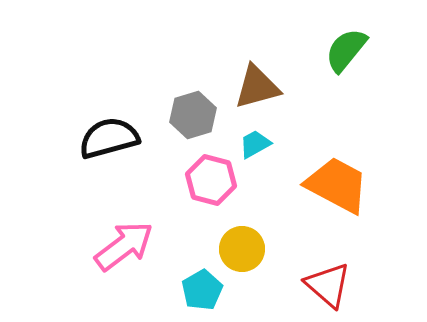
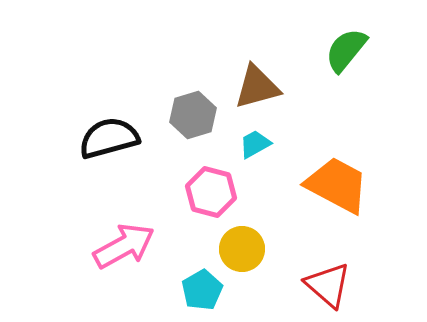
pink hexagon: moved 12 px down
pink arrow: rotated 8 degrees clockwise
